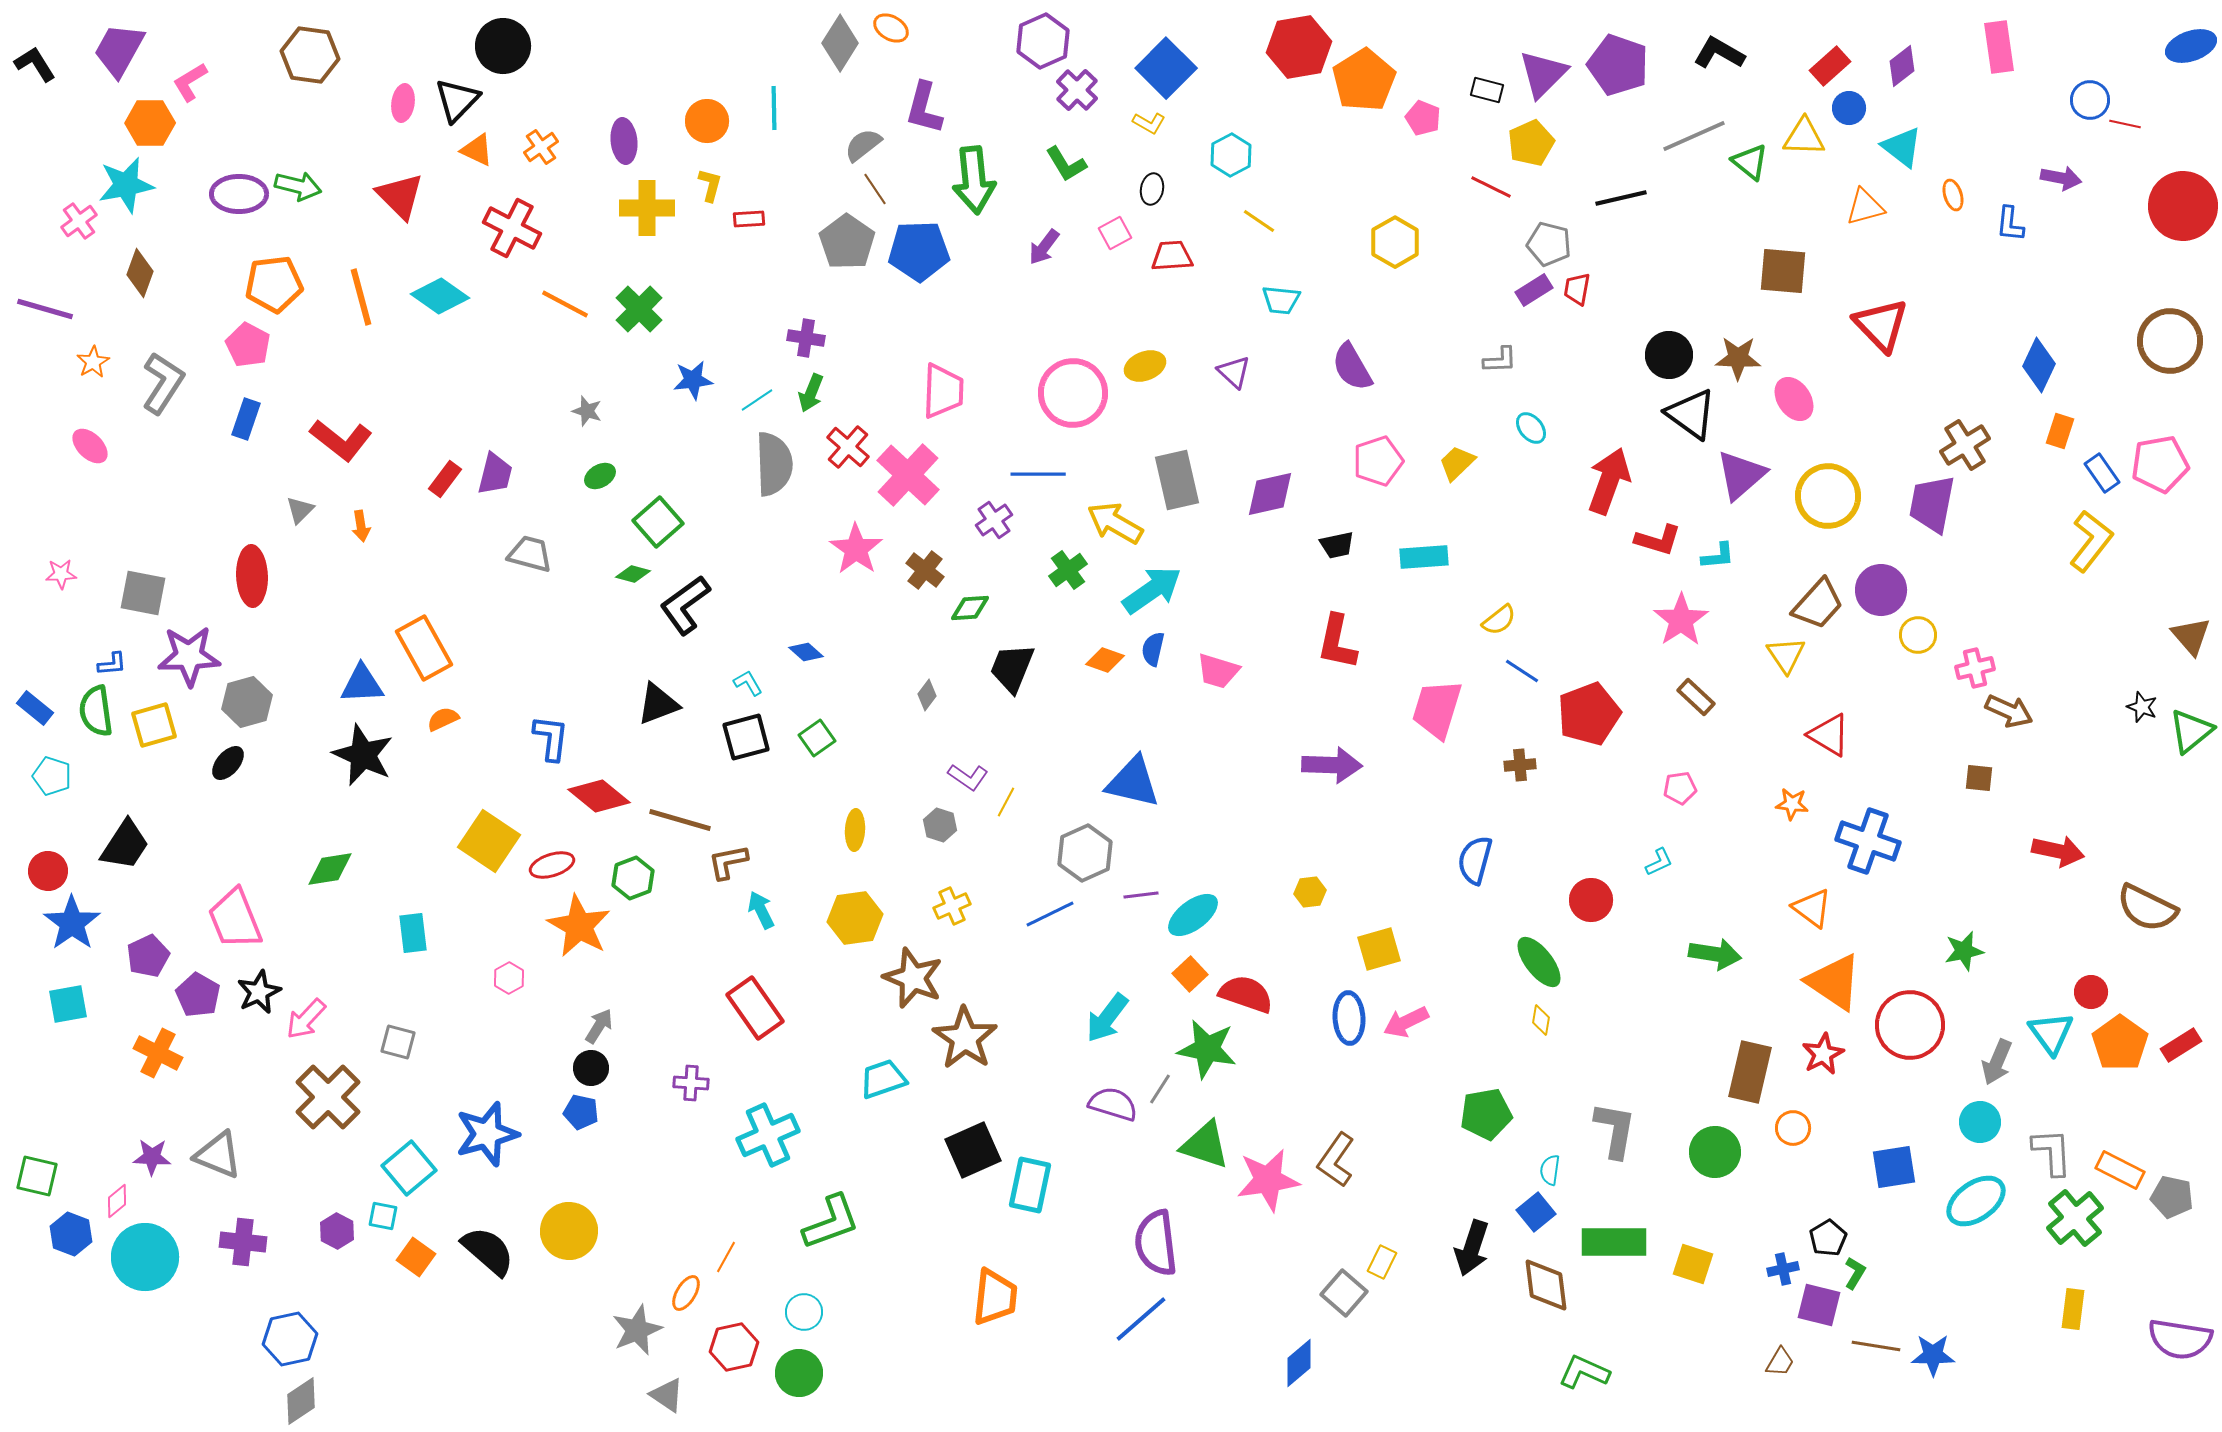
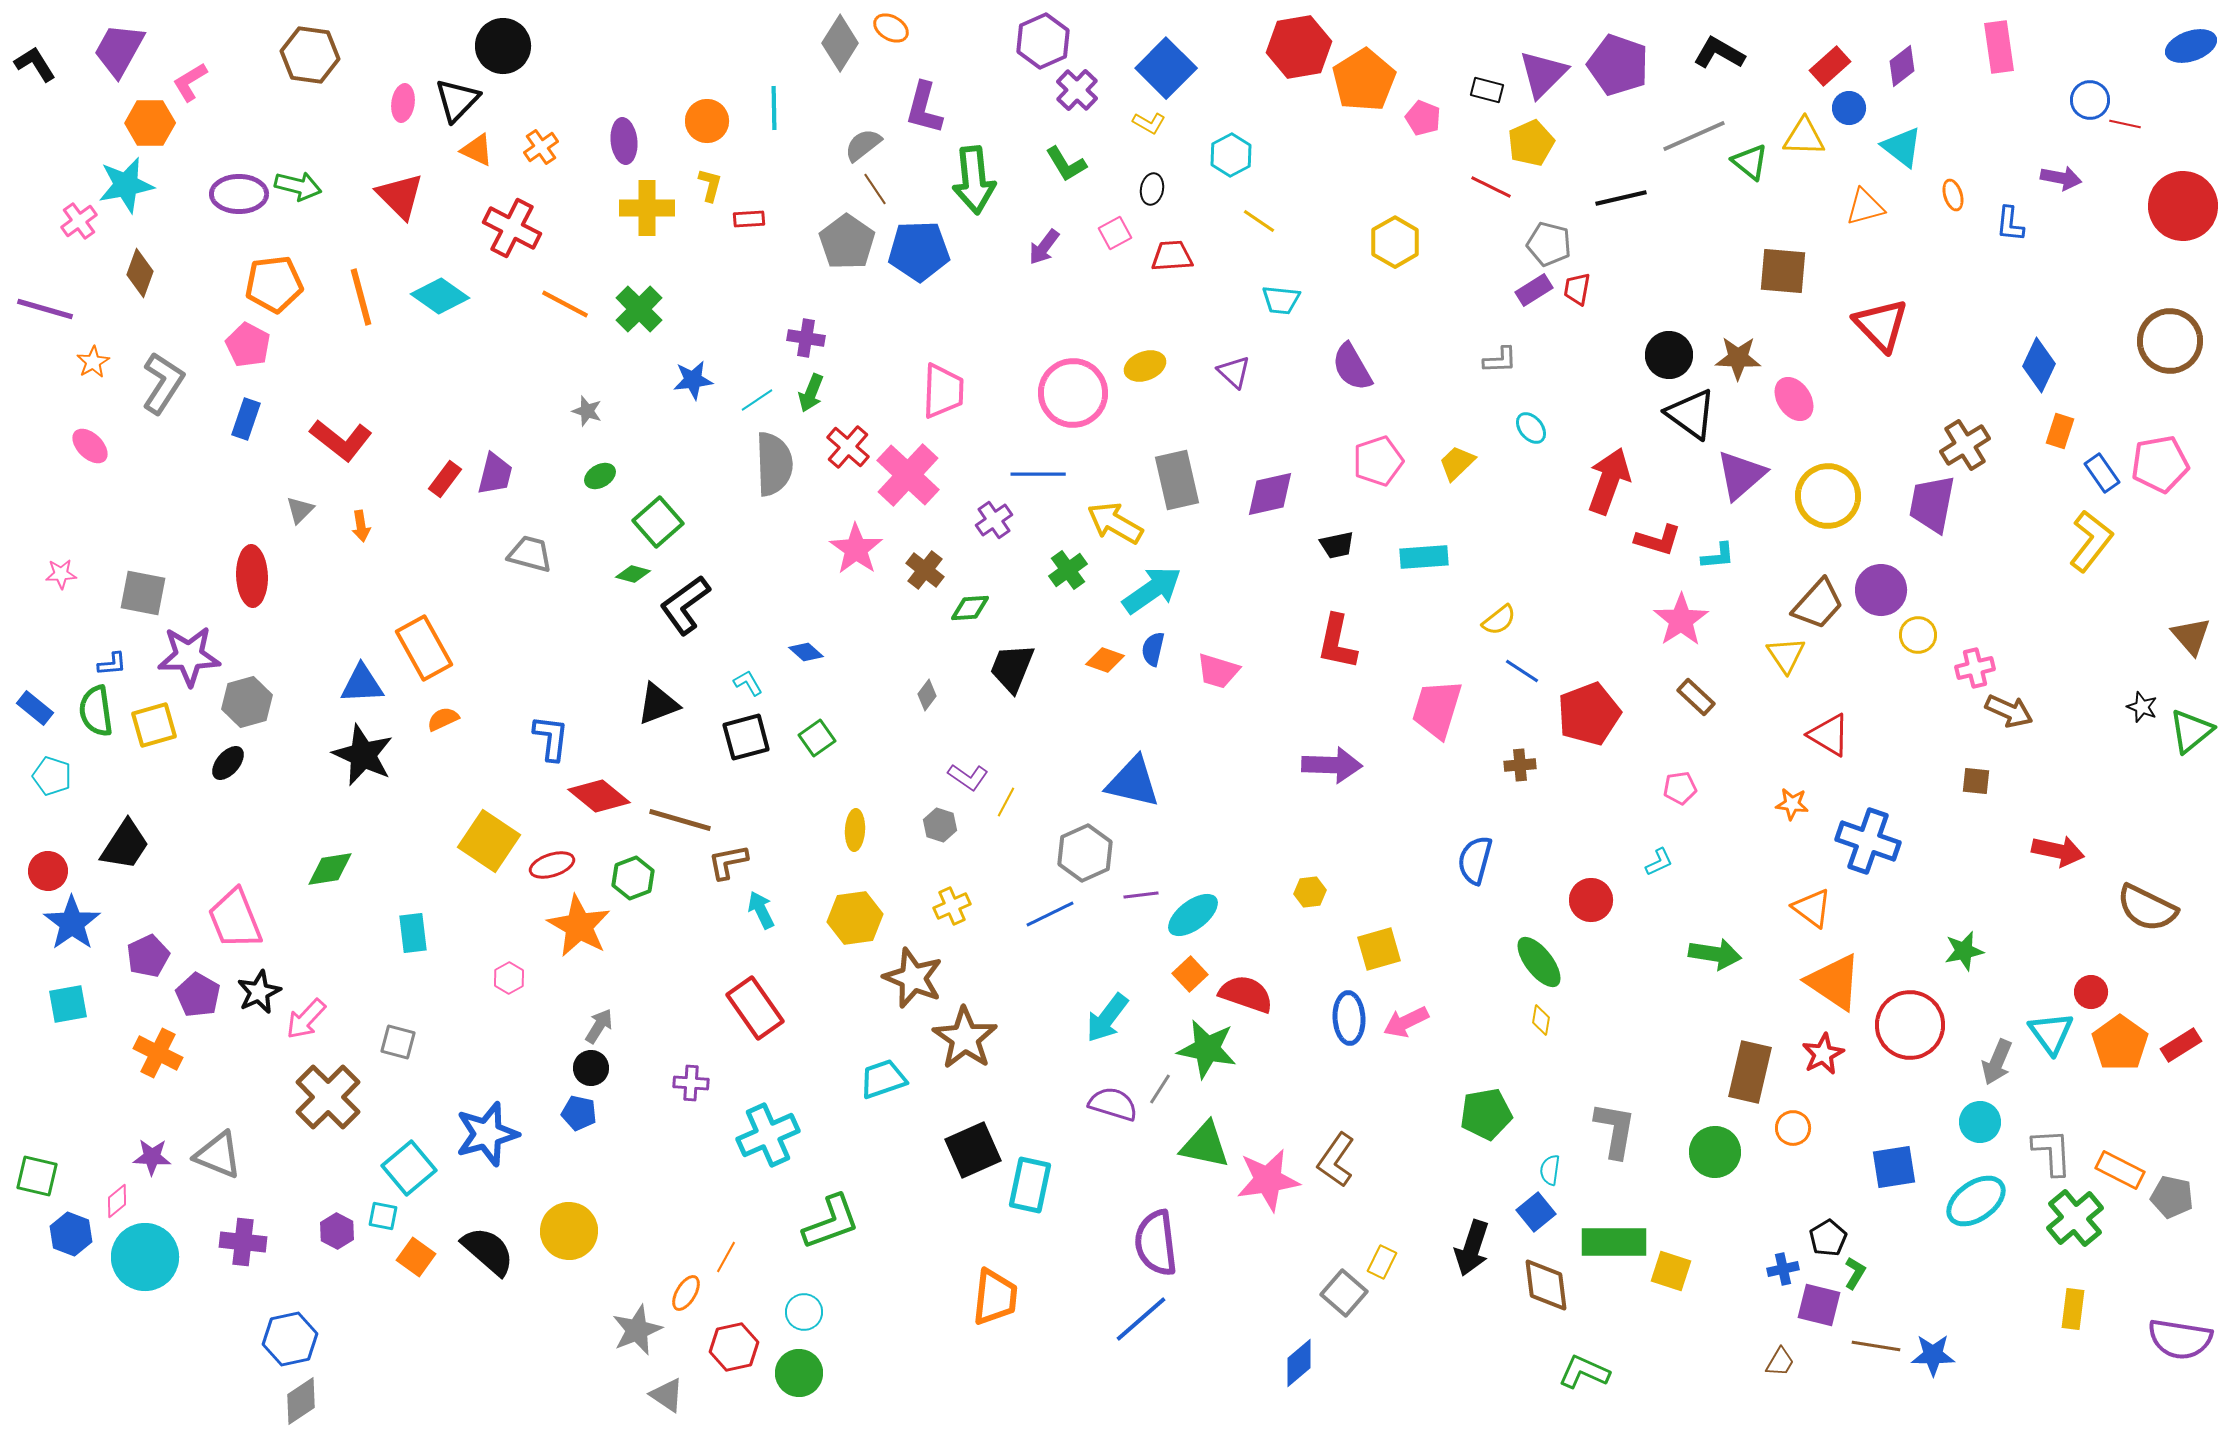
brown square at (1979, 778): moved 3 px left, 3 px down
blue pentagon at (581, 1112): moved 2 px left, 1 px down
green triangle at (1205, 1145): rotated 6 degrees counterclockwise
yellow square at (1693, 1264): moved 22 px left, 7 px down
